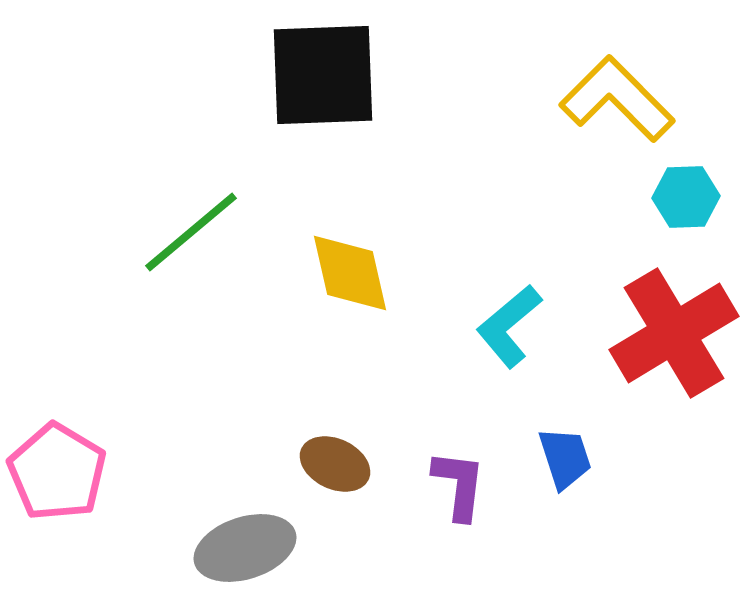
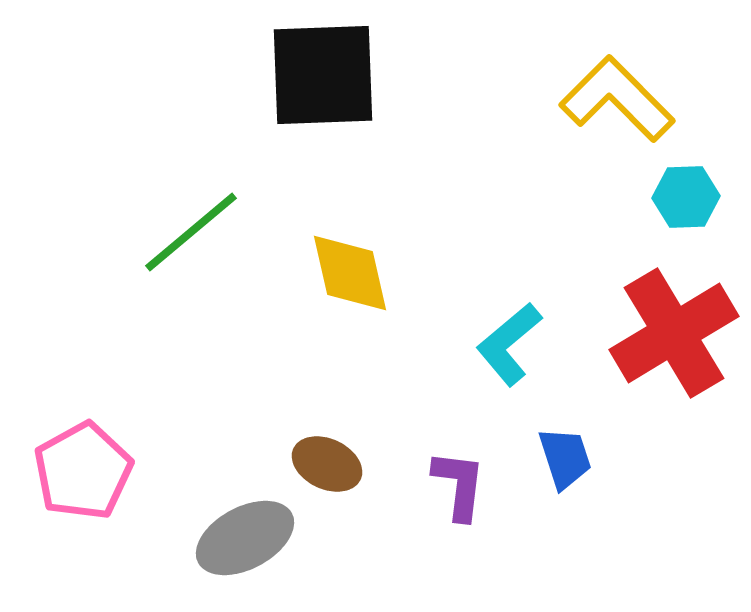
cyan L-shape: moved 18 px down
brown ellipse: moved 8 px left
pink pentagon: moved 26 px right, 1 px up; rotated 12 degrees clockwise
gray ellipse: moved 10 px up; rotated 10 degrees counterclockwise
